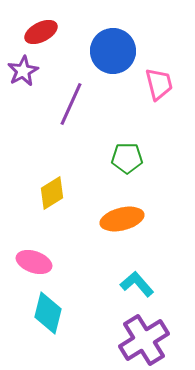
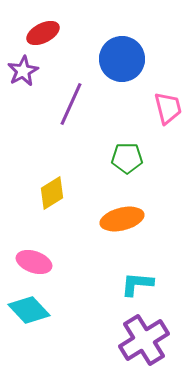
red ellipse: moved 2 px right, 1 px down
blue circle: moved 9 px right, 8 px down
pink trapezoid: moved 9 px right, 24 px down
cyan L-shape: rotated 44 degrees counterclockwise
cyan diamond: moved 19 px left, 3 px up; rotated 57 degrees counterclockwise
